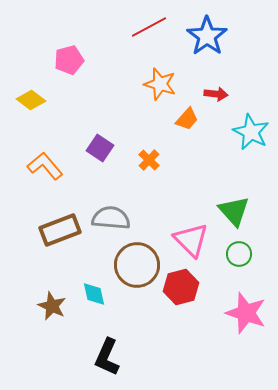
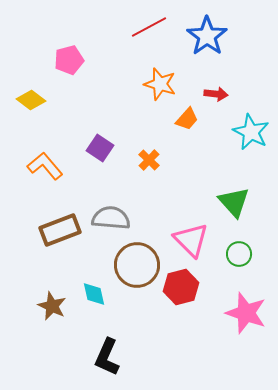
green triangle: moved 9 px up
